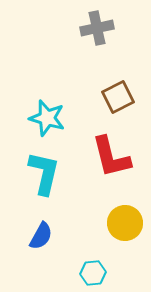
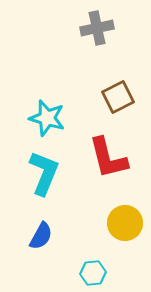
red L-shape: moved 3 px left, 1 px down
cyan L-shape: rotated 9 degrees clockwise
